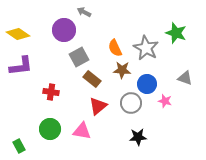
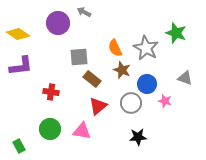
purple circle: moved 6 px left, 7 px up
gray square: rotated 24 degrees clockwise
brown star: rotated 18 degrees clockwise
